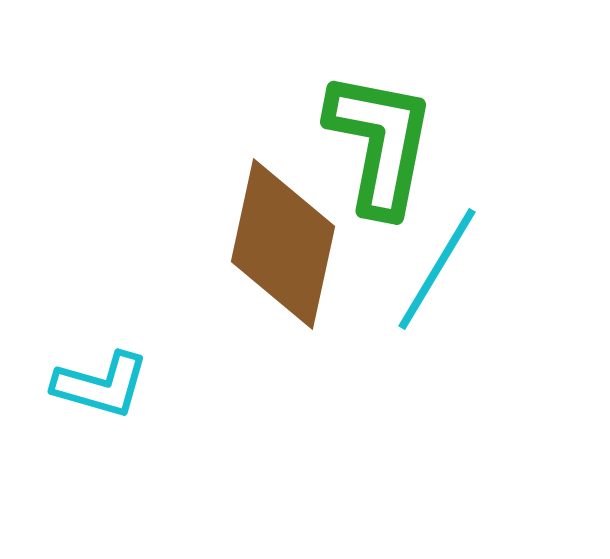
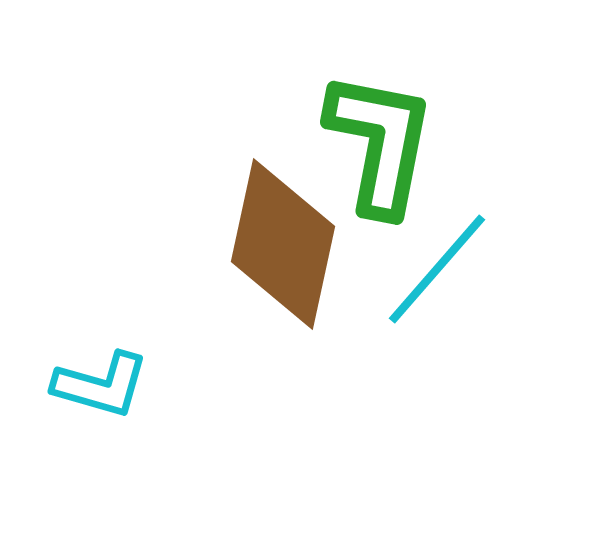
cyan line: rotated 10 degrees clockwise
